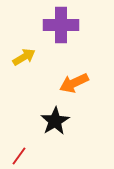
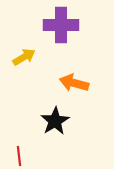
orange arrow: rotated 40 degrees clockwise
red line: rotated 42 degrees counterclockwise
